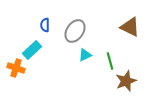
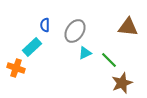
brown triangle: moved 2 px left; rotated 20 degrees counterclockwise
cyan rectangle: moved 3 px up
cyan triangle: moved 2 px up
green line: moved 1 px left, 1 px up; rotated 30 degrees counterclockwise
brown star: moved 4 px left, 2 px down
